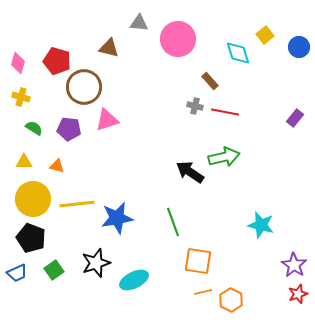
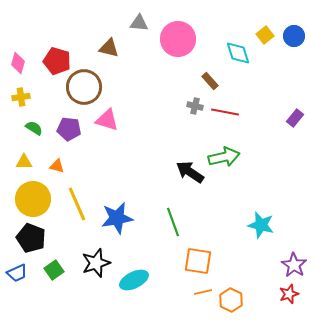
blue circle: moved 5 px left, 11 px up
yellow cross: rotated 24 degrees counterclockwise
pink triangle: rotated 35 degrees clockwise
yellow line: rotated 72 degrees clockwise
red star: moved 9 px left
